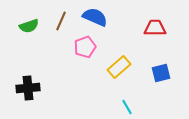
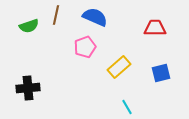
brown line: moved 5 px left, 6 px up; rotated 12 degrees counterclockwise
